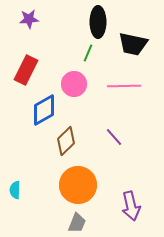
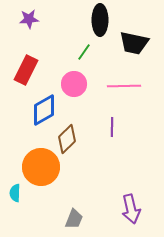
black ellipse: moved 2 px right, 2 px up
black trapezoid: moved 1 px right, 1 px up
green line: moved 4 px left, 1 px up; rotated 12 degrees clockwise
purple line: moved 2 px left, 10 px up; rotated 42 degrees clockwise
brown diamond: moved 1 px right, 2 px up
orange circle: moved 37 px left, 18 px up
cyan semicircle: moved 3 px down
purple arrow: moved 3 px down
gray trapezoid: moved 3 px left, 4 px up
